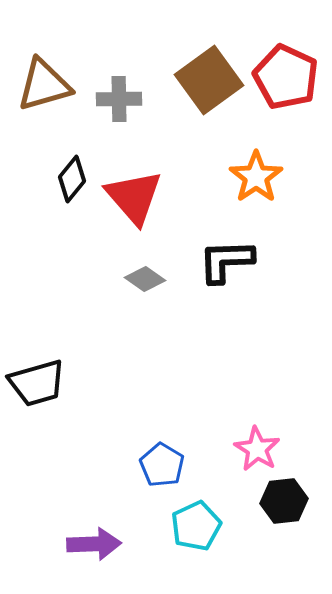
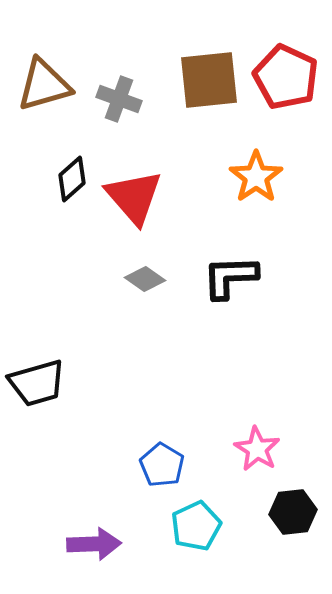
brown square: rotated 30 degrees clockwise
gray cross: rotated 21 degrees clockwise
black diamond: rotated 9 degrees clockwise
black L-shape: moved 4 px right, 16 px down
black hexagon: moved 9 px right, 11 px down
